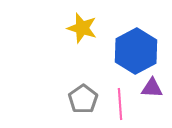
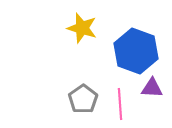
blue hexagon: rotated 12 degrees counterclockwise
